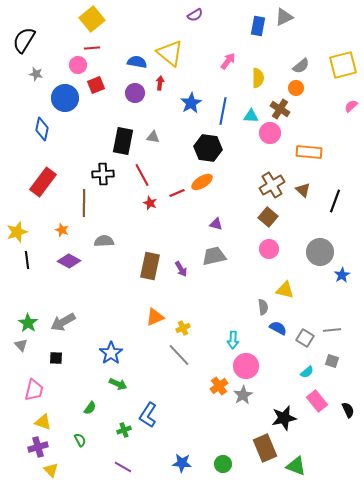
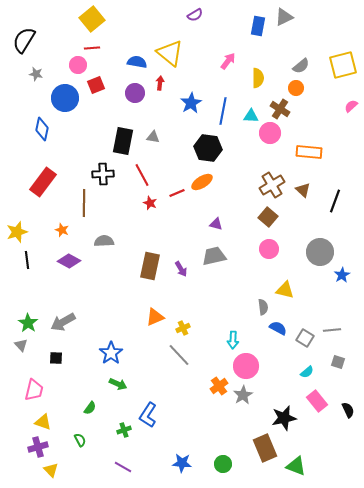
gray square at (332, 361): moved 6 px right, 1 px down
